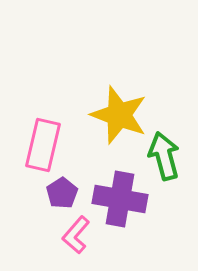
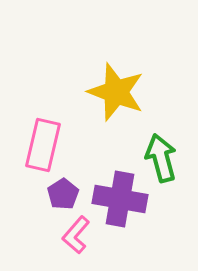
yellow star: moved 3 px left, 23 px up
green arrow: moved 3 px left, 2 px down
purple pentagon: moved 1 px right, 1 px down
